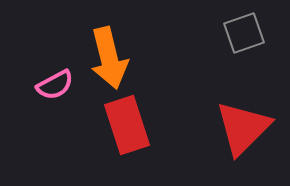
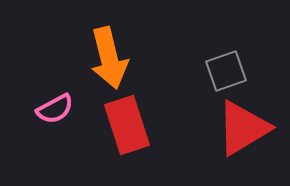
gray square: moved 18 px left, 38 px down
pink semicircle: moved 24 px down
red triangle: rotated 14 degrees clockwise
